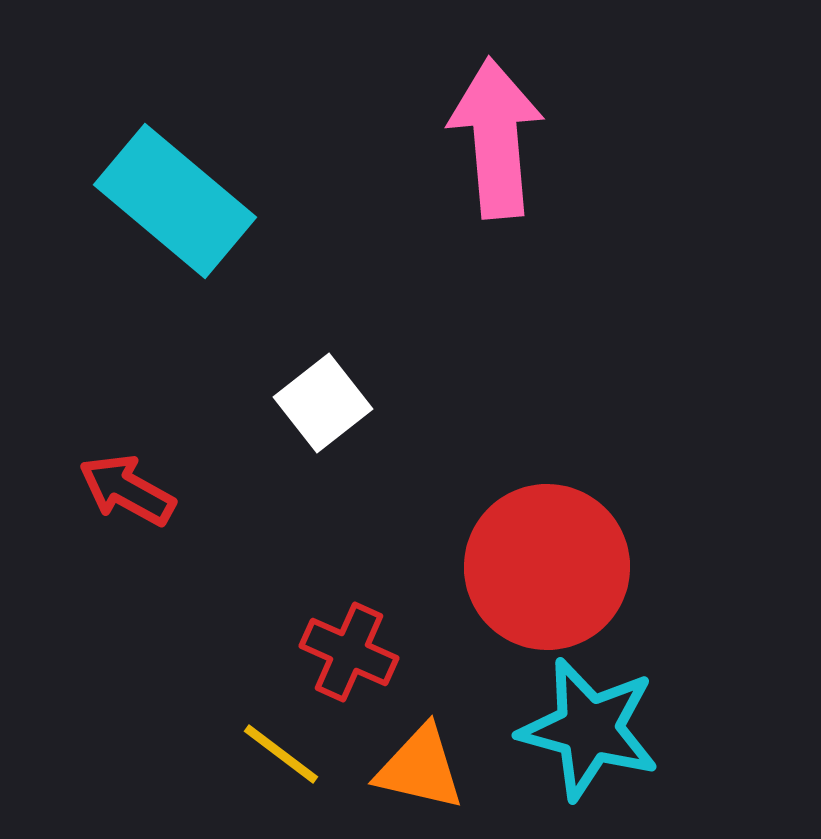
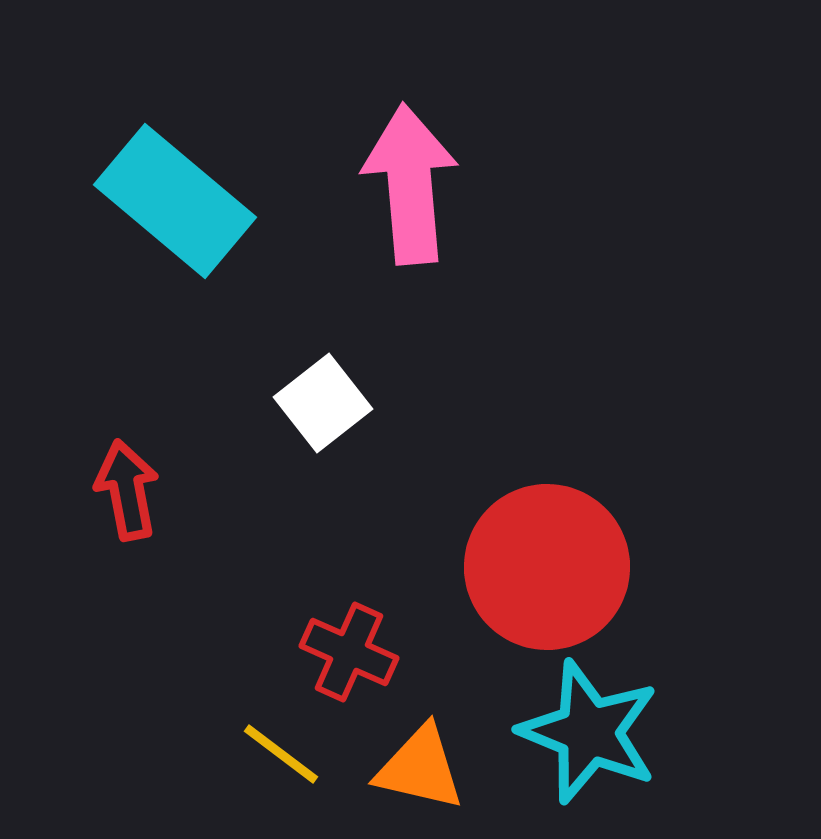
pink arrow: moved 86 px left, 46 px down
red arrow: rotated 50 degrees clockwise
cyan star: moved 3 px down; rotated 7 degrees clockwise
